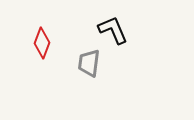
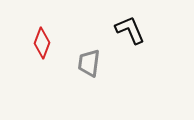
black L-shape: moved 17 px right
